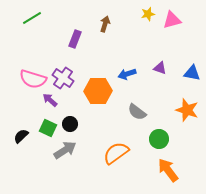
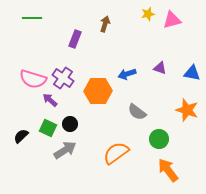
green line: rotated 30 degrees clockwise
